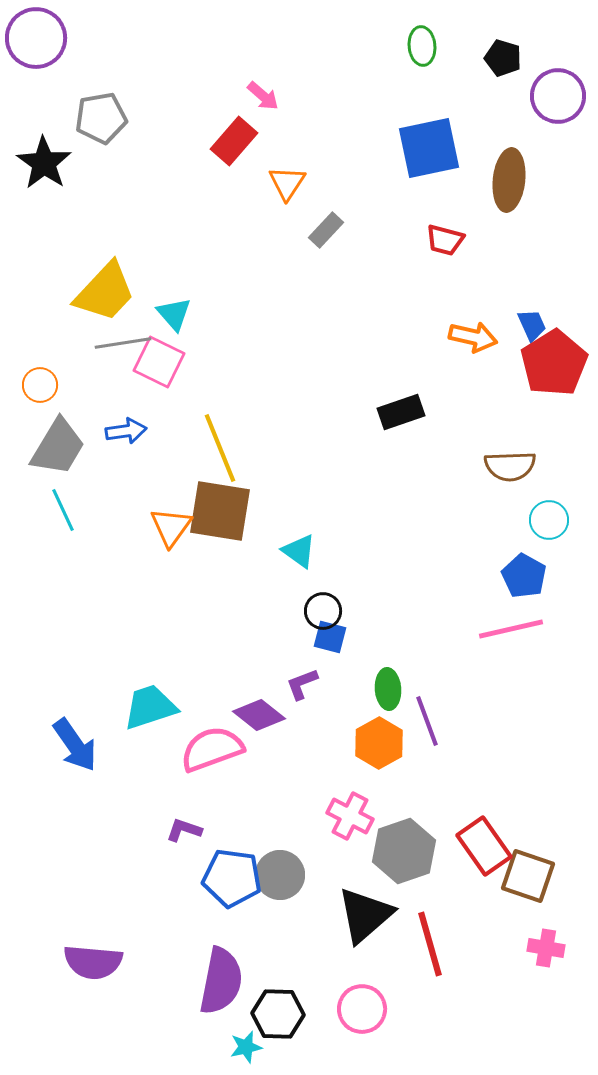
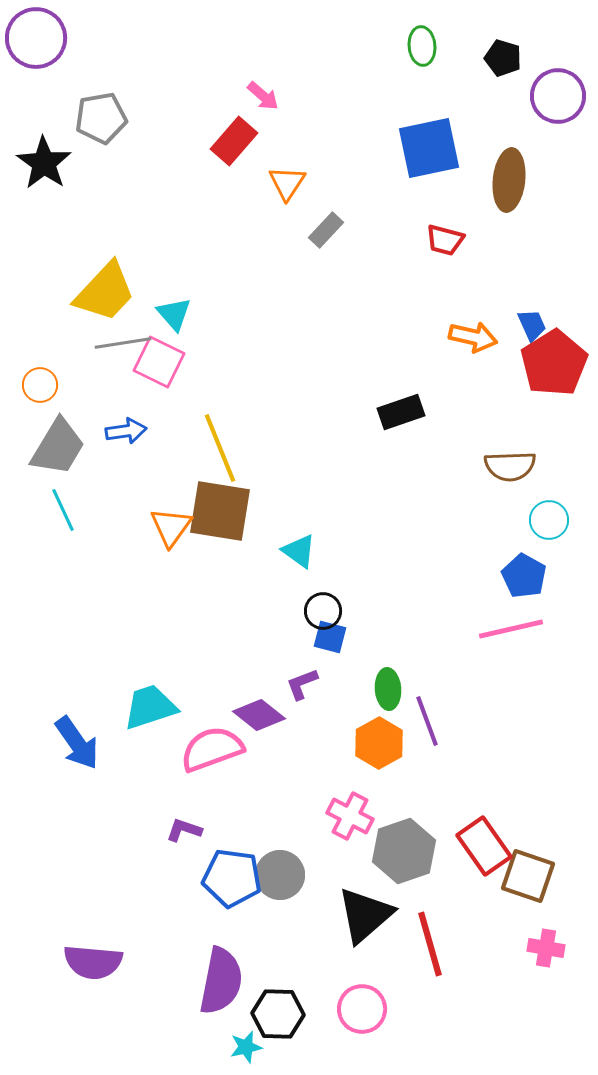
blue arrow at (75, 745): moved 2 px right, 2 px up
